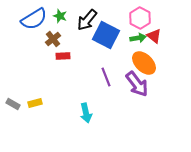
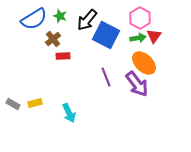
red triangle: rotated 28 degrees clockwise
cyan arrow: moved 17 px left; rotated 12 degrees counterclockwise
